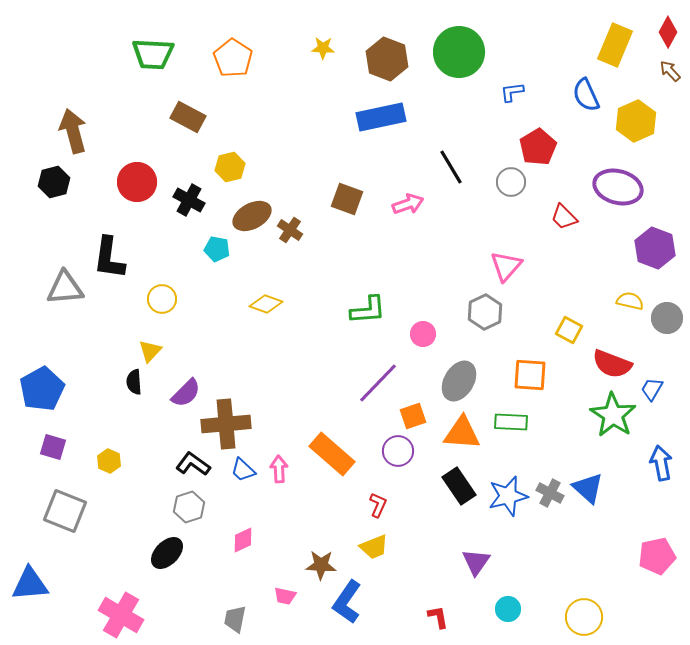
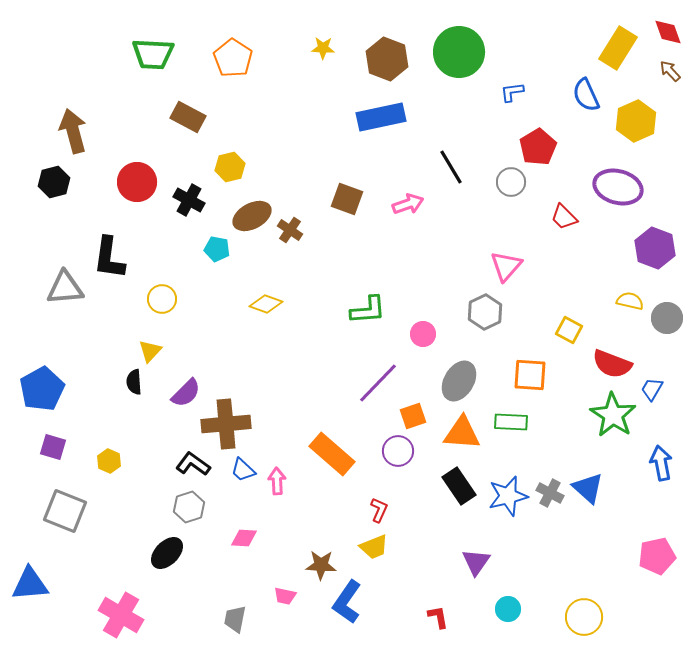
red diamond at (668, 32): rotated 48 degrees counterclockwise
yellow rectangle at (615, 45): moved 3 px right, 3 px down; rotated 9 degrees clockwise
pink arrow at (279, 469): moved 2 px left, 12 px down
red L-shape at (378, 505): moved 1 px right, 5 px down
pink diamond at (243, 540): moved 1 px right, 2 px up; rotated 28 degrees clockwise
